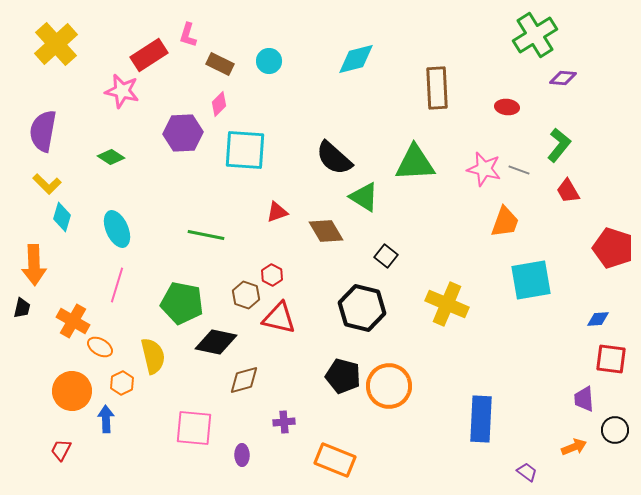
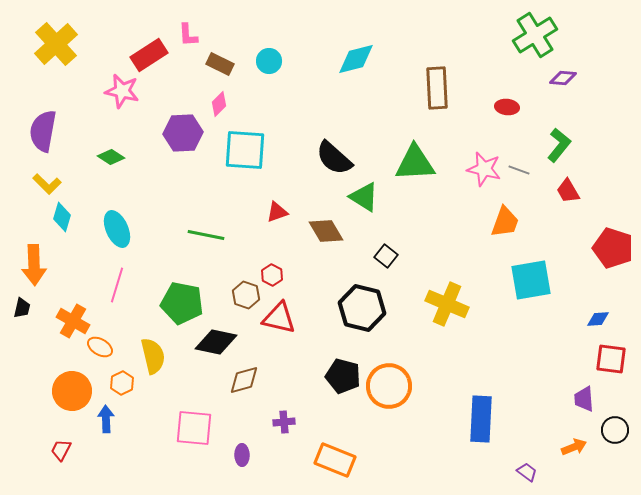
pink L-shape at (188, 35): rotated 20 degrees counterclockwise
